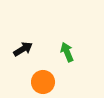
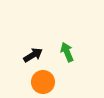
black arrow: moved 10 px right, 6 px down
